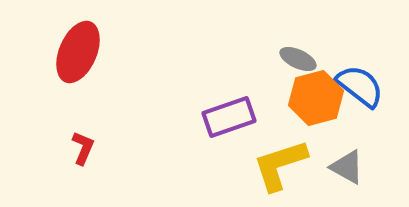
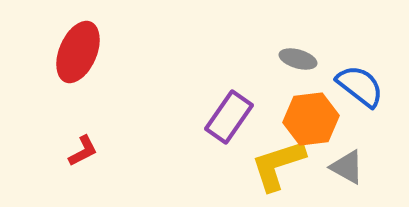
gray ellipse: rotated 9 degrees counterclockwise
orange hexagon: moved 5 px left, 21 px down; rotated 8 degrees clockwise
purple rectangle: rotated 36 degrees counterclockwise
red L-shape: moved 3 px down; rotated 40 degrees clockwise
yellow L-shape: moved 2 px left
